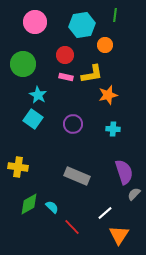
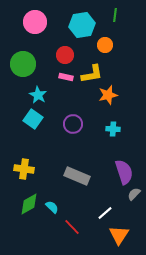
yellow cross: moved 6 px right, 2 px down
